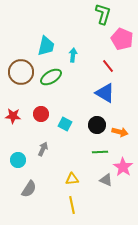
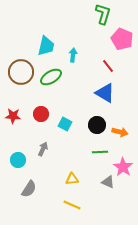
gray triangle: moved 2 px right, 2 px down
yellow line: rotated 54 degrees counterclockwise
